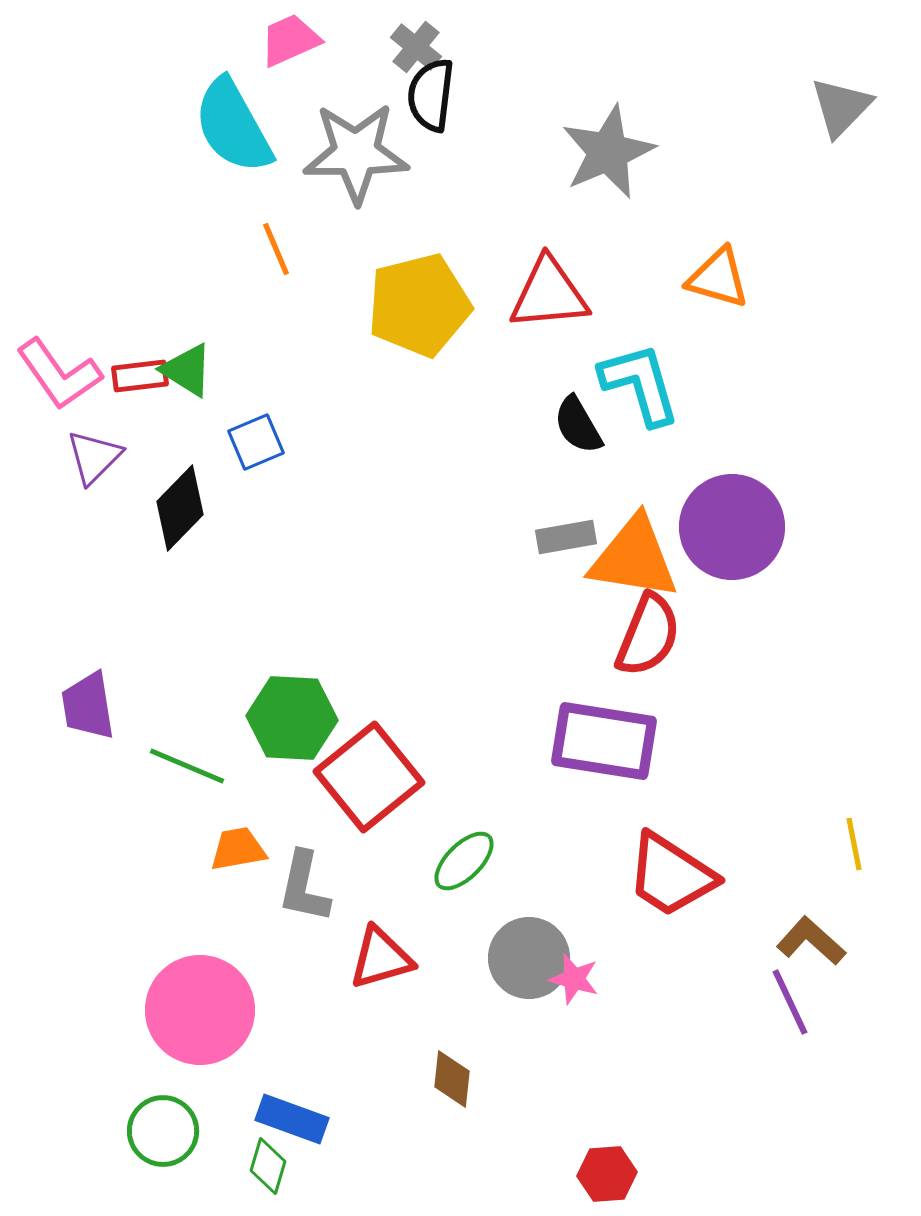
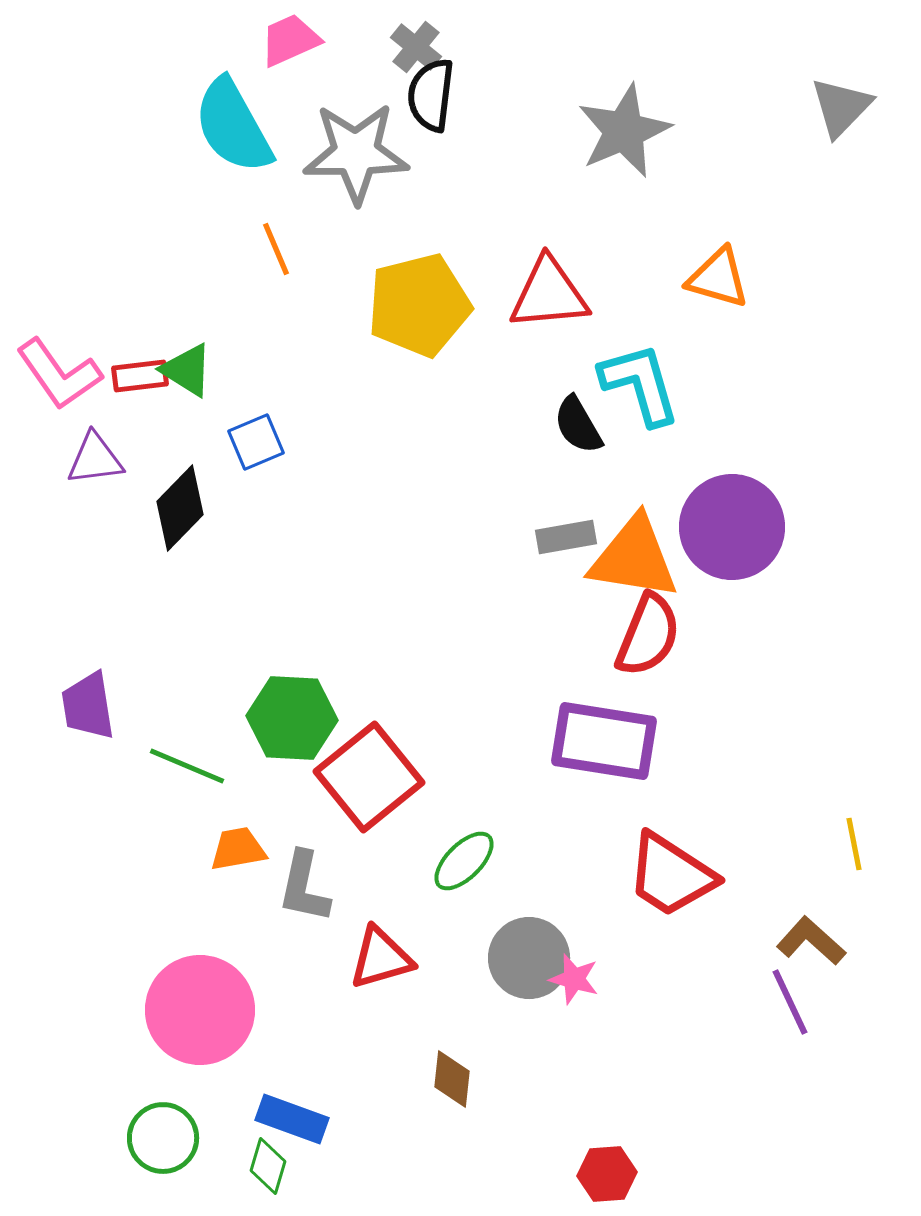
gray star at (608, 152): moved 16 px right, 21 px up
purple triangle at (94, 457): moved 1 px right, 2 px down; rotated 38 degrees clockwise
green circle at (163, 1131): moved 7 px down
